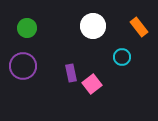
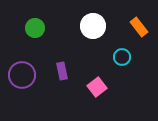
green circle: moved 8 px right
purple circle: moved 1 px left, 9 px down
purple rectangle: moved 9 px left, 2 px up
pink square: moved 5 px right, 3 px down
